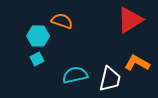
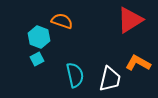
cyan hexagon: moved 1 px right, 1 px down; rotated 20 degrees clockwise
orange L-shape: moved 1 px right
cyan semicircle: rotated 90 degrees clockwise
